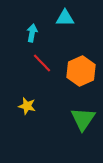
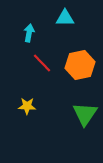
cyan arrow: moved 3 px left
orange hexagon: moved 1 px left, 6 px up; rotated 12 degrees clockwise
yellow star: rotated 12 degrees counterclockwise
green triangle: moved 2 px right, 5 px up
